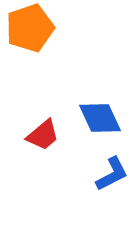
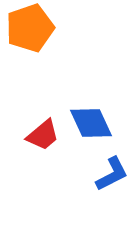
blue diamond: moved 9 px left, 5 px down
